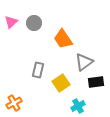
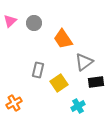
pink triangle: moved 1 px left, 1 px up
yellow square: moved 2 px left
